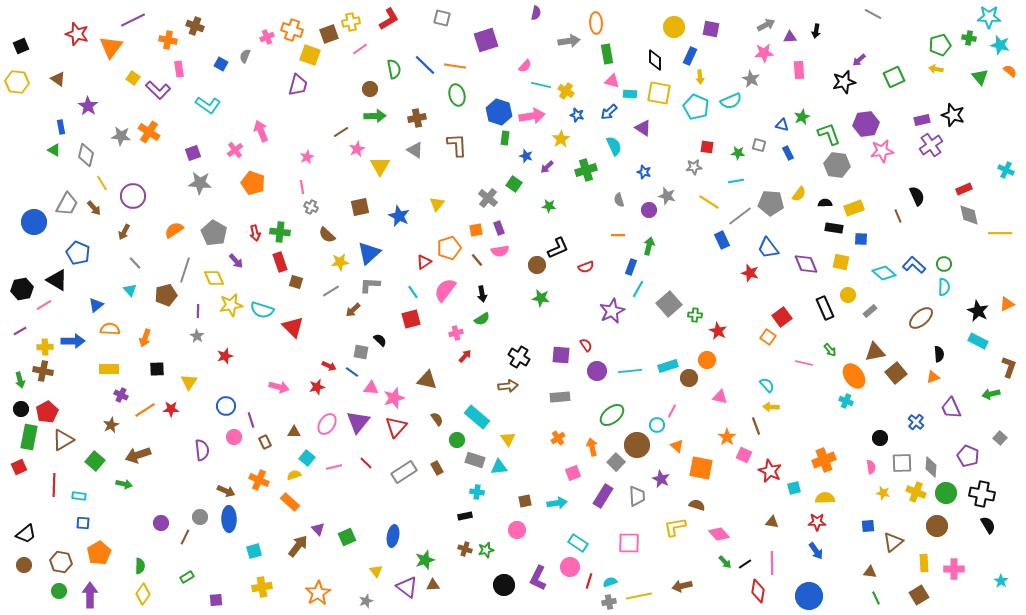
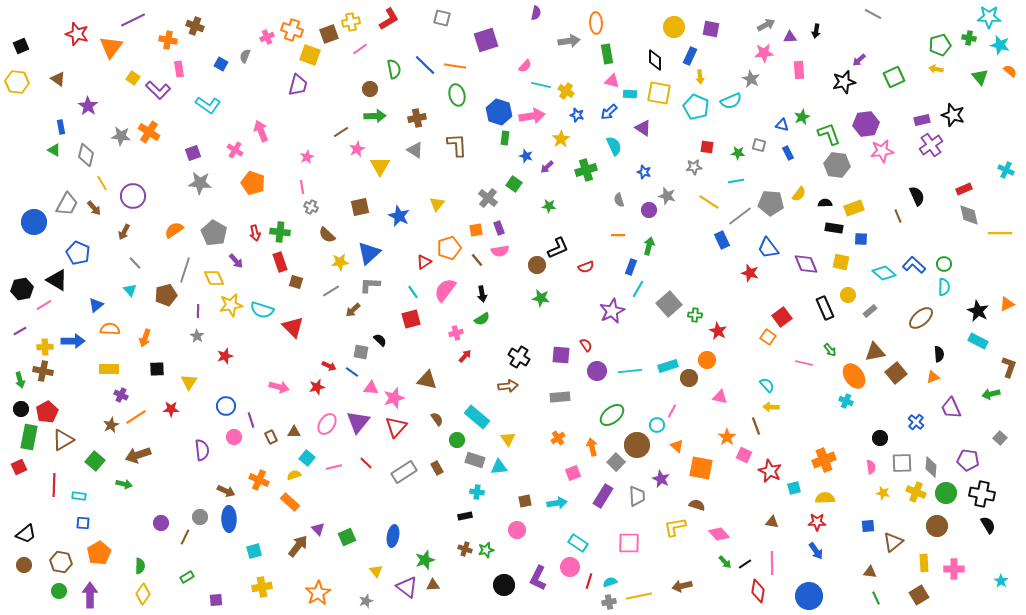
pink cross at (235, 150): rotated 21 degrees counterclockwise
orange line at (145, 410): moved 9 px left, 7 px down
brown rectangle at (265, 442): moved 6 px right, 5 px up
purple pentagon at (968, 456): moved 4 px down; rotated 15 degrees counterclockwise
